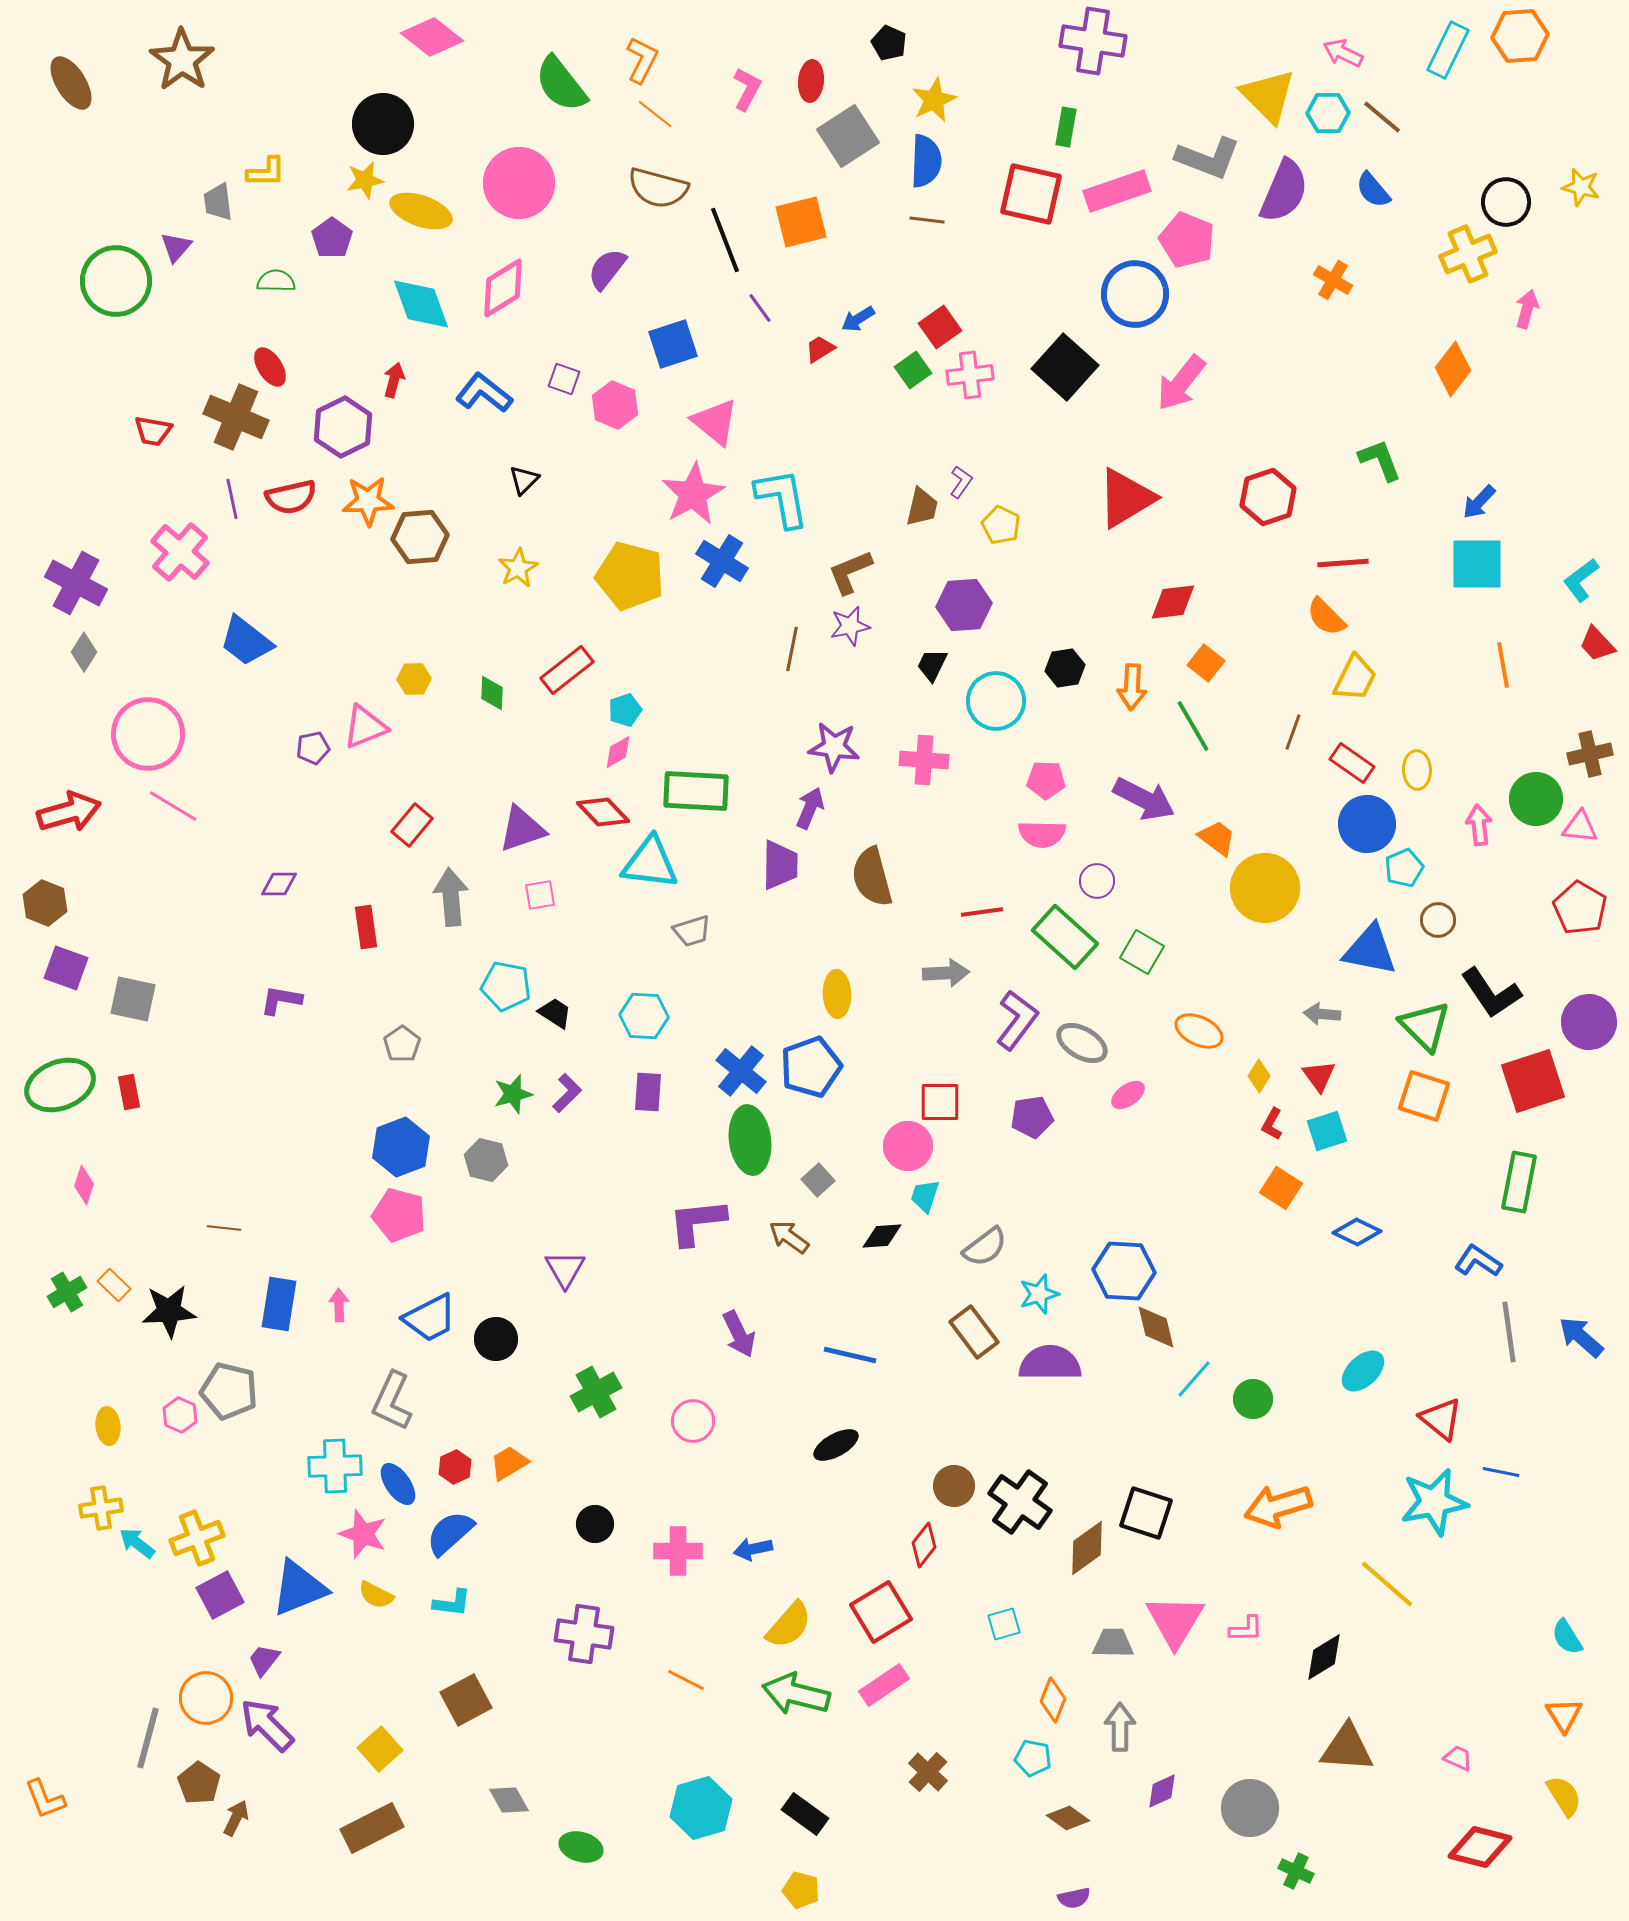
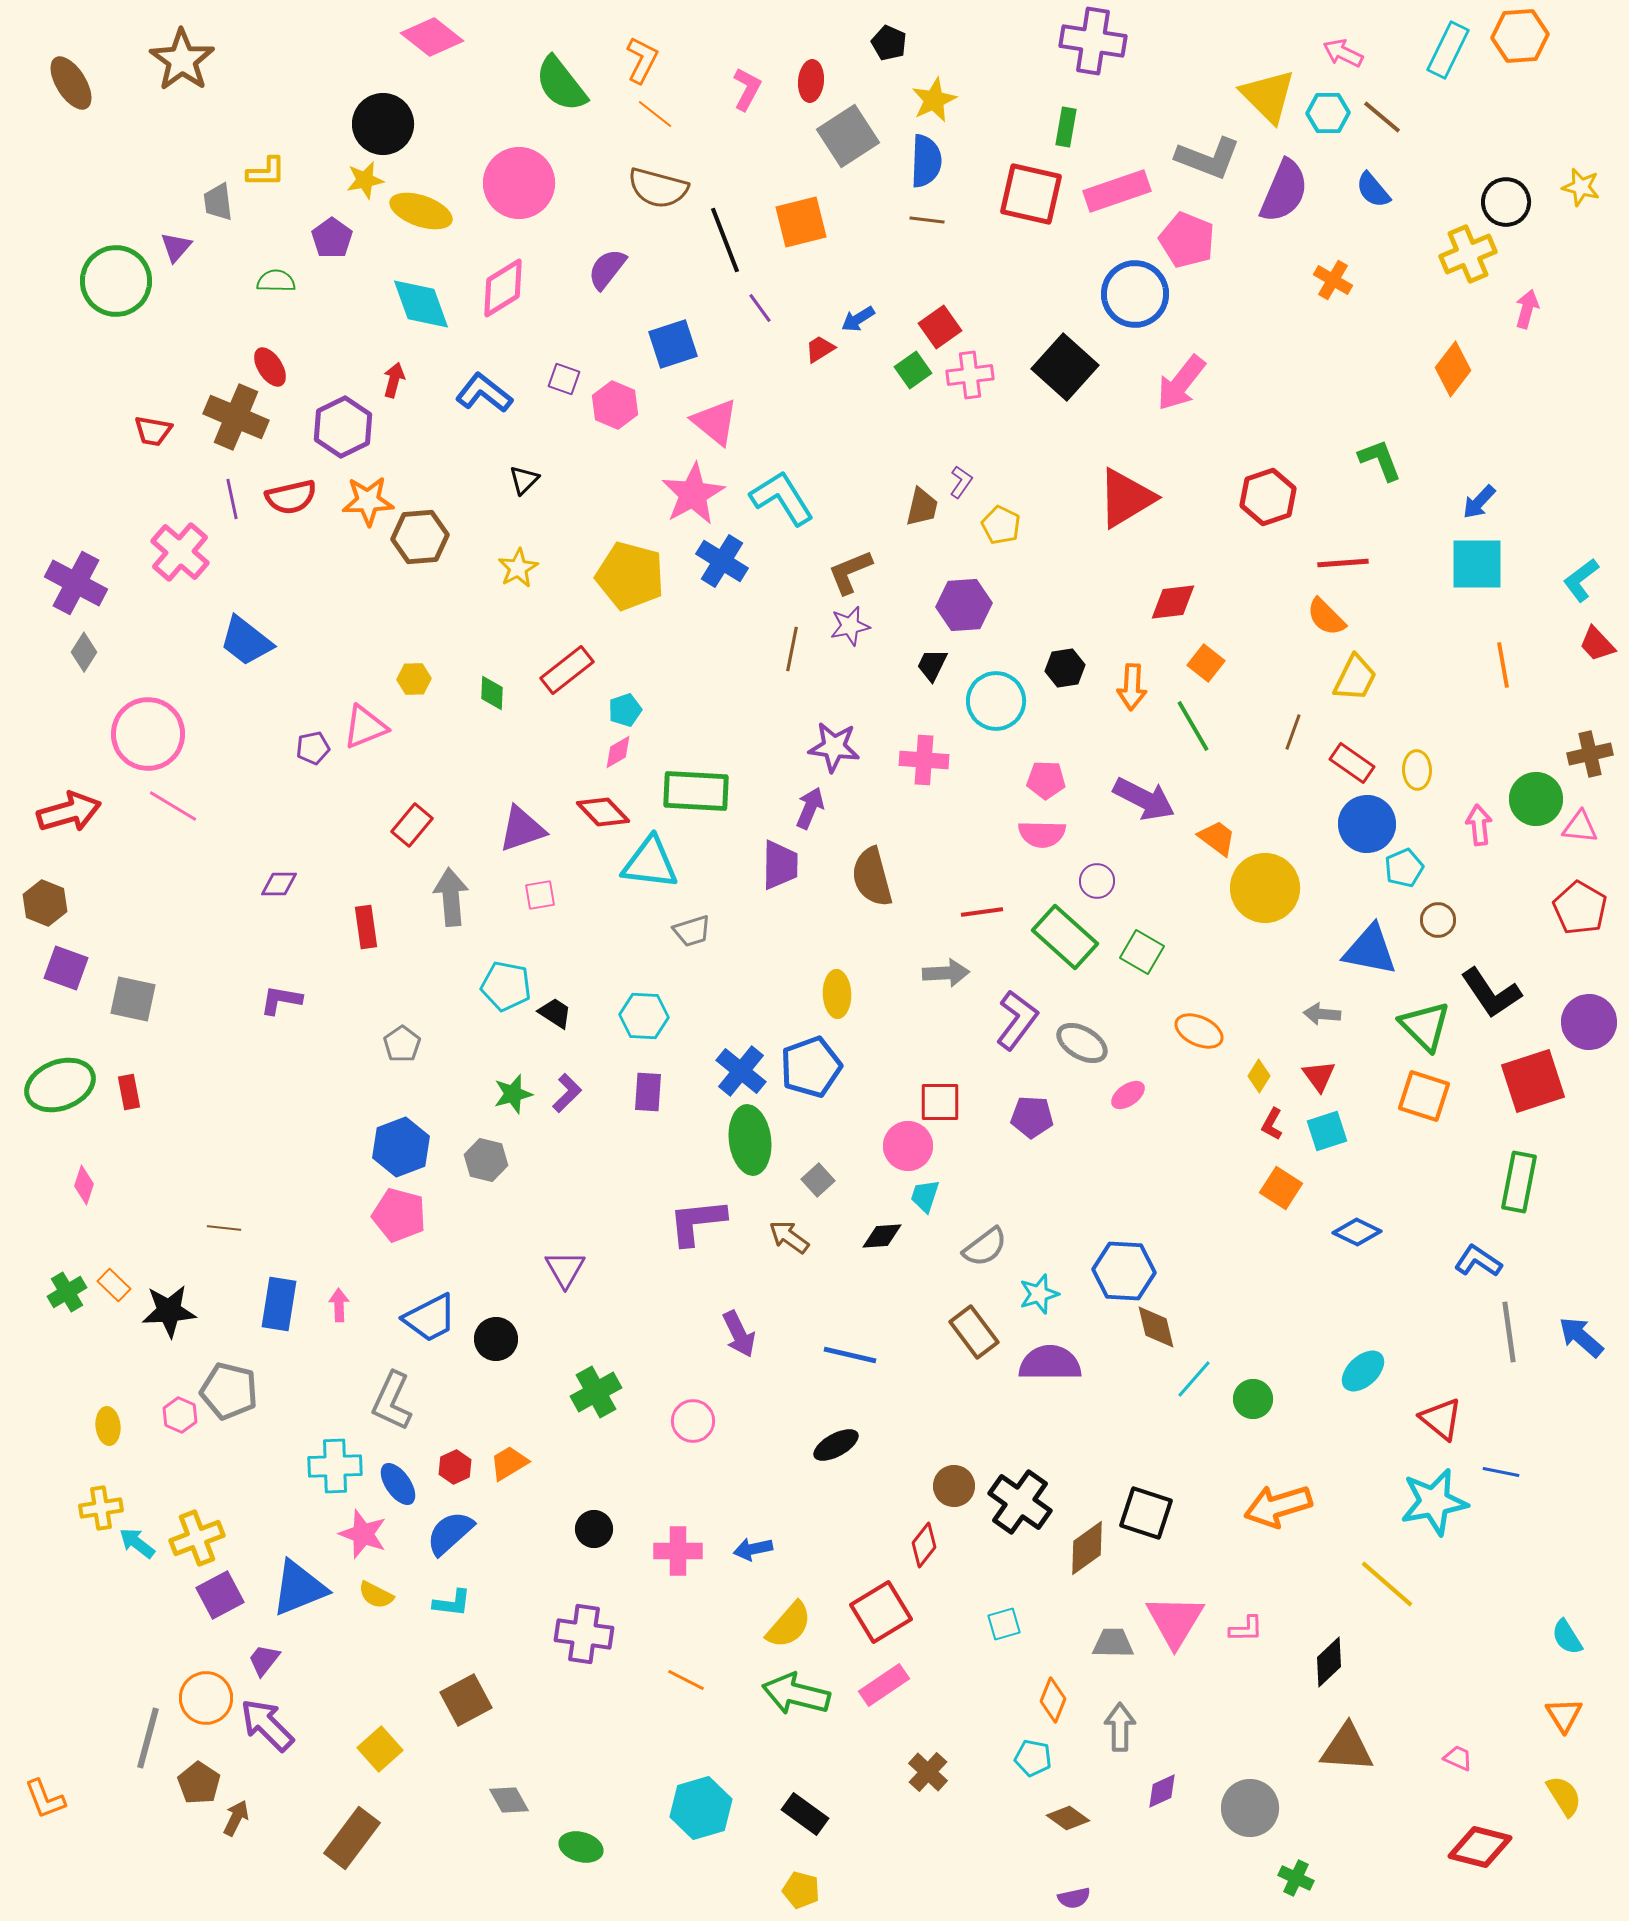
cyan L-shape at (782, 498): rotated 22 degrees counterclockwise
purple pentagon at (1032, 1117): rotated 12 degrees clockwise
black circle at (595, 1524): moved 1 px left, 5 px down
black diamond at (1324, 1657): moved 5 px right, 5 px down; rotated 12 degrees counterclockwise
brown rectangle at (372, 1828): moved 20 px left, 10 px down; rotated 26 degrees counterclockwise
green cross at (1296, 1871): moved 7 px down
